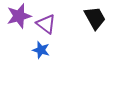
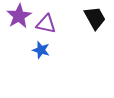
purple star: rotated 15 degrees counterclockwise
purple triangle: rotated 25 degrees counterclockwise
